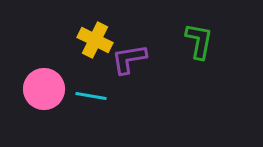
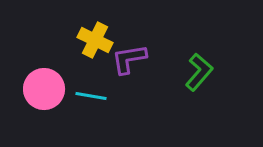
green L-shape: moved 31 px down; rotated 30 degrees clockwise
